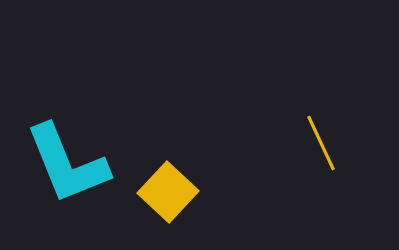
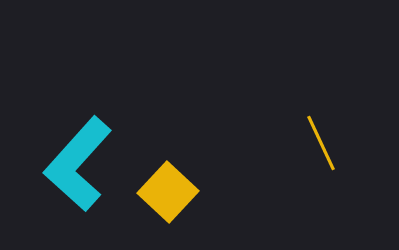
cyan L-shape: moved 11 px right; rotated 64 degrees clockwise
